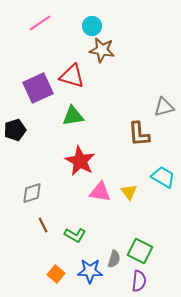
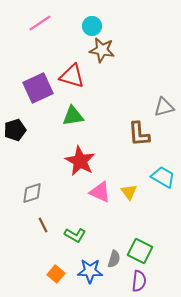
pink triangle: rotated 15 degrees clockwise
